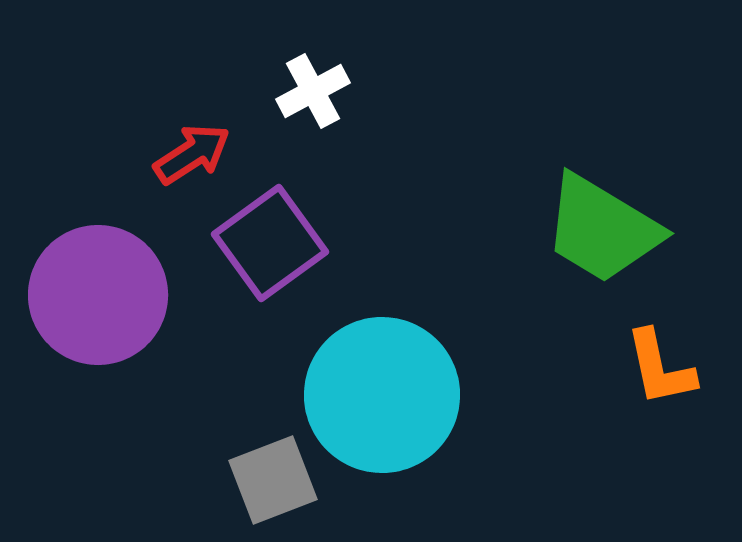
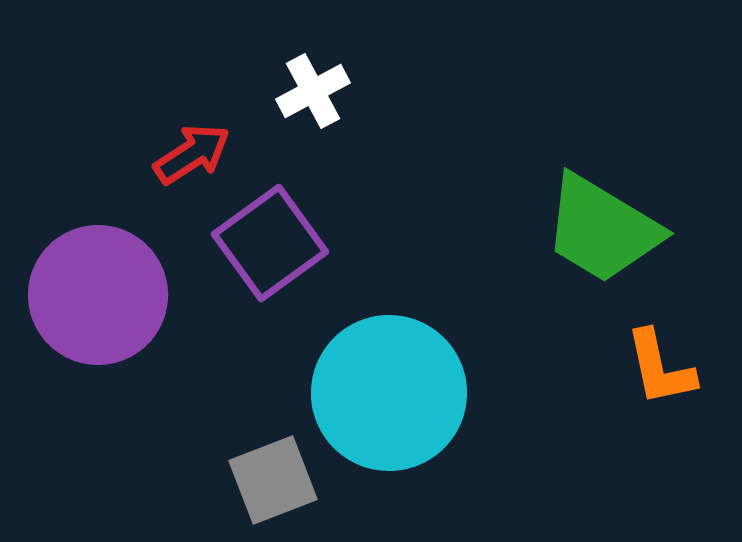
cyan circle: moved 7 px right, 2 px up
